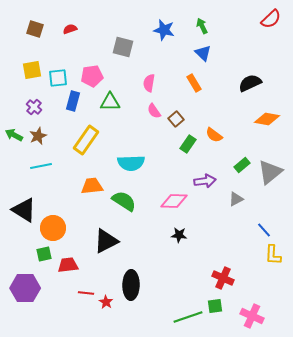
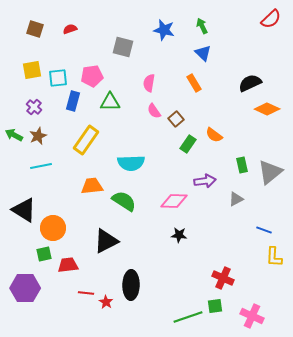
orange diamond at (267, 119): moved 10 px up; rotated 15 degrees clockwise
green rectangle at (242, 165): rotated 63 degrees counterclockwise
blue line at (264, 230): rotated 28 degrees counterclockwise
yellow L-shape at (273, 255): moved 1 px right, 2 px down
